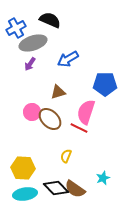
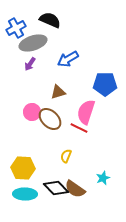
cyan ellipse: rotated 10 degrees clockwise
